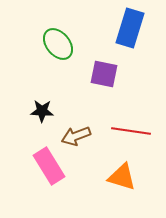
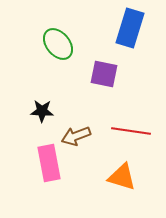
pink rectangle: moved 3 px up; rotated 21 degrees clockwise
